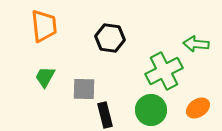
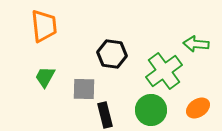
black hexagon: moved 2 px right, 16 px down
green cross: rotated 9 degrees counterclockwise
